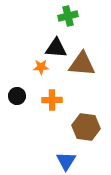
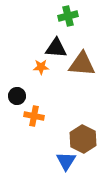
orange cross: moved 18 px left, 16 px down; rotated 12 degrees clockwise
brown hexagon: moved 3 px left, 12 px down; rotated 20 degrees clockwise
